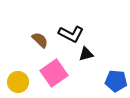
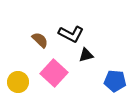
black triangle: moved 1 px down
pink square: rotated 12 degrees counterclockwise
blue pentagon: moved 1 px left
